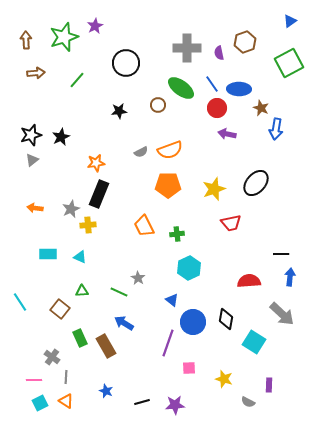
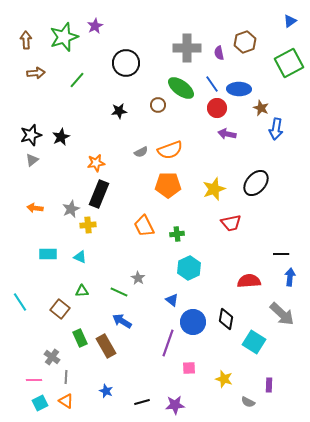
blue arrow at (124, 323): moved 2 px left, 2 px up
